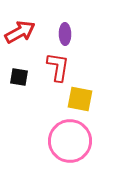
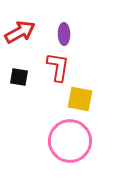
purple ellipse: moved 1 px left
